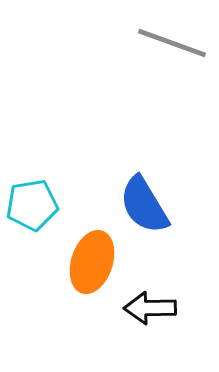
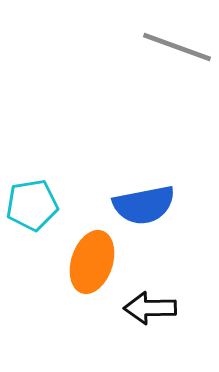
gray line: moved 5 px right, 4 px down
blue semicircle: rotated 70 degrees counterclockwise
